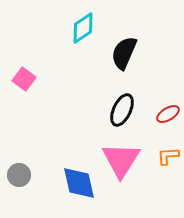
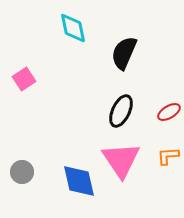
cyan diamond: moved 10 px left; rotated 68 degrees counterclockwise
pink square: rotated 20 degrees clockwise
black ellipse: moved 1 px left, 1 px down
red ellipse: moved 1 px right, 2 px up
pink triangle: rotated 6 degrees counterclockwise
gray circle: moved 3 px right, 3 px up
blue diamond: moved 2 px up
